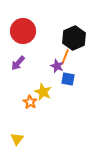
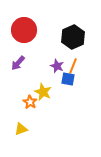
red circle: moved 1 px right, 1 px up
black hexagon: moved 1 px left, 1 px up
orange line: moved 8 px right, 9 px down
yellow triangle: moved 4 px right, 10 px up; rotated 32 degrees clockwise
